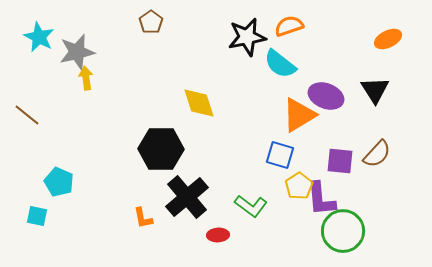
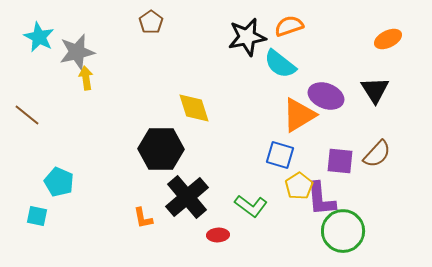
yellow diamond: moved 5 px left, 5 px down
